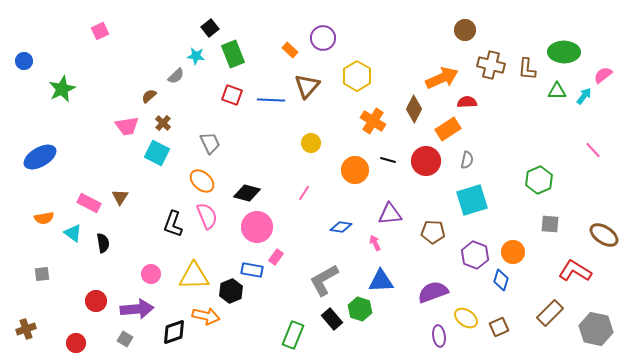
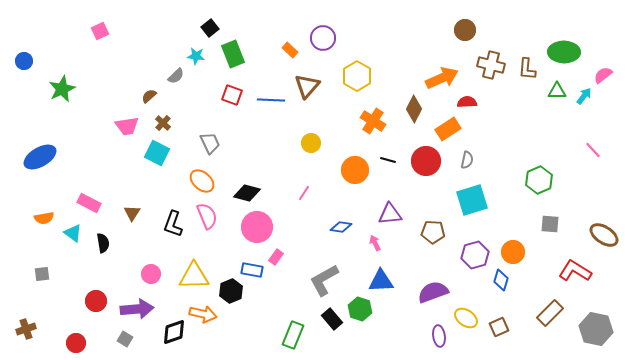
brown triangle at (120, 197): moved 12 px right, 16 px down
purple hexagon at (475, 255): rotated 24 degrees clockwise
orange arrow at (206, 316): moved 3 px left, 2 px up
